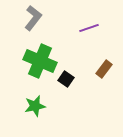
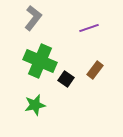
brown rectangle: moved 9 px left, 1 px down
green star: moved 1 px up
